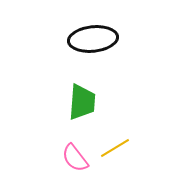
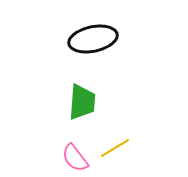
black ellipse: rotated 6 degrees counterclockwise
